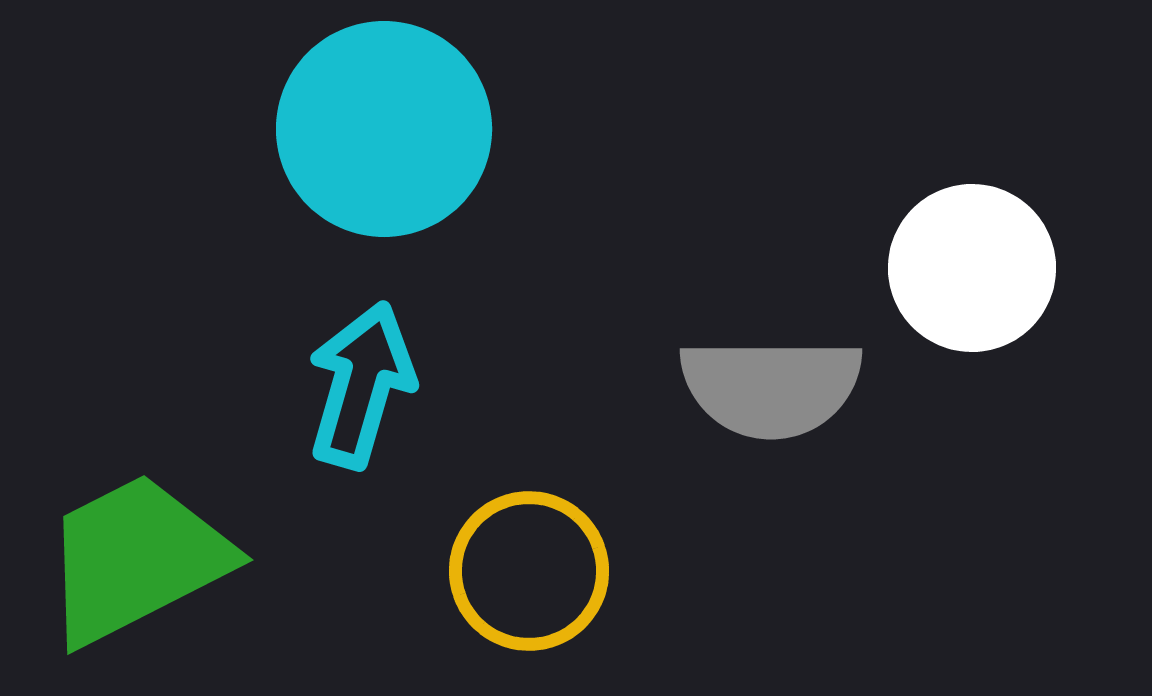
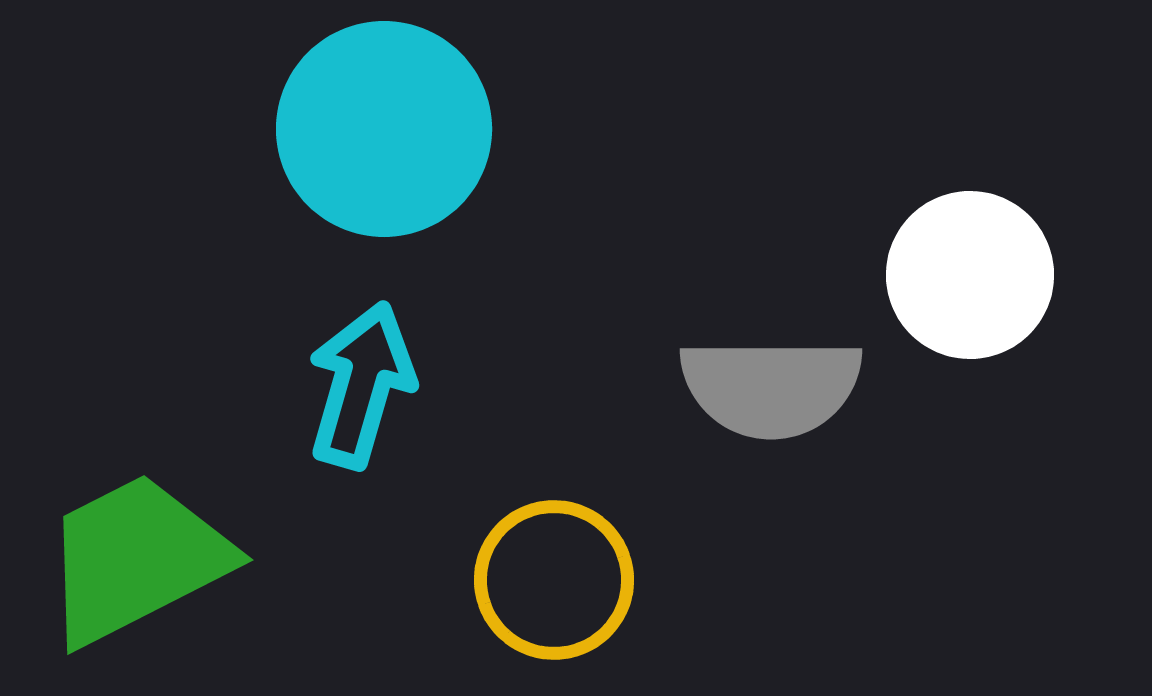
white circle: moved 2 px left, 7 px down
yellow circle: moved 25 px right, 9 px down
